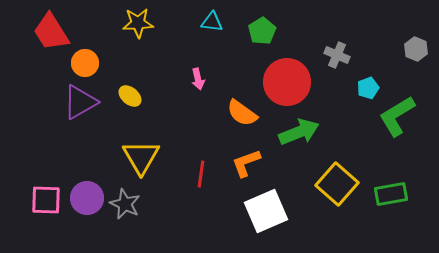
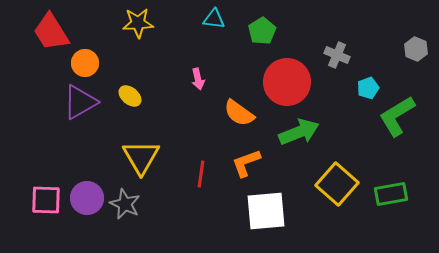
cyan triangle: moved 2 px right, 3 px up
orange semicircle: moved 3 px left
white square: rotated 18 degrees clockwise
